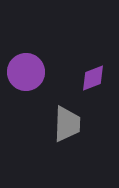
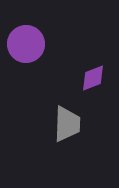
purple circle: moved 28 px up
